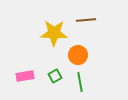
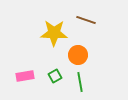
brown line: rotated 24 degrees clockwise
